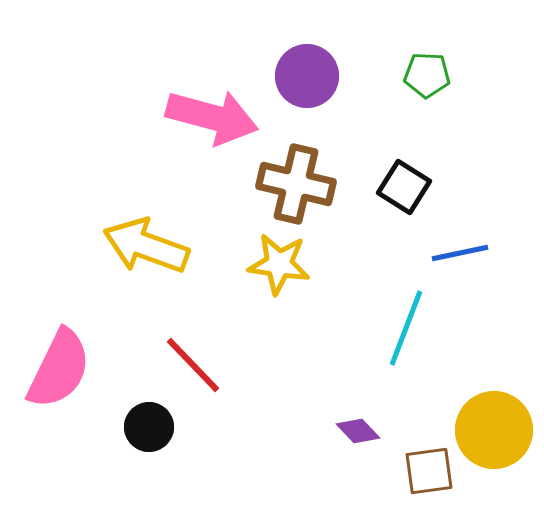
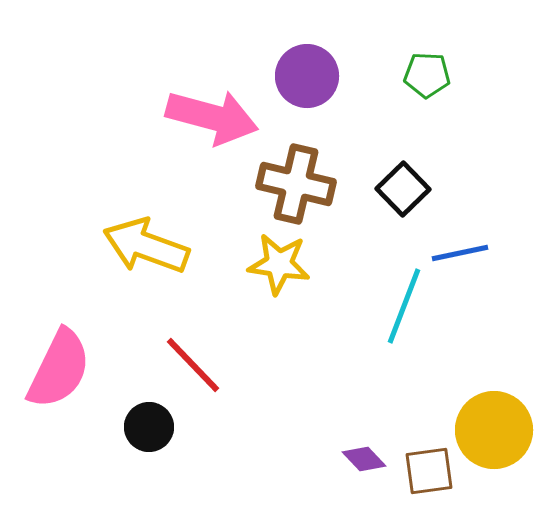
black square: moved 1 px left, 2 px down; rotated 14 degrees clockwise
cyan line: moved 2 px left, 22 px up
purple diamond: moved 6 px right, 28 px down
